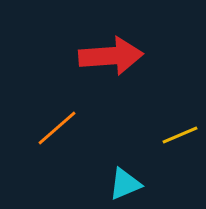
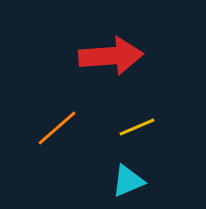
yellow line: moved 43 px left, 8 px up
cyan triangle: moved 3 px right, 3 px up
